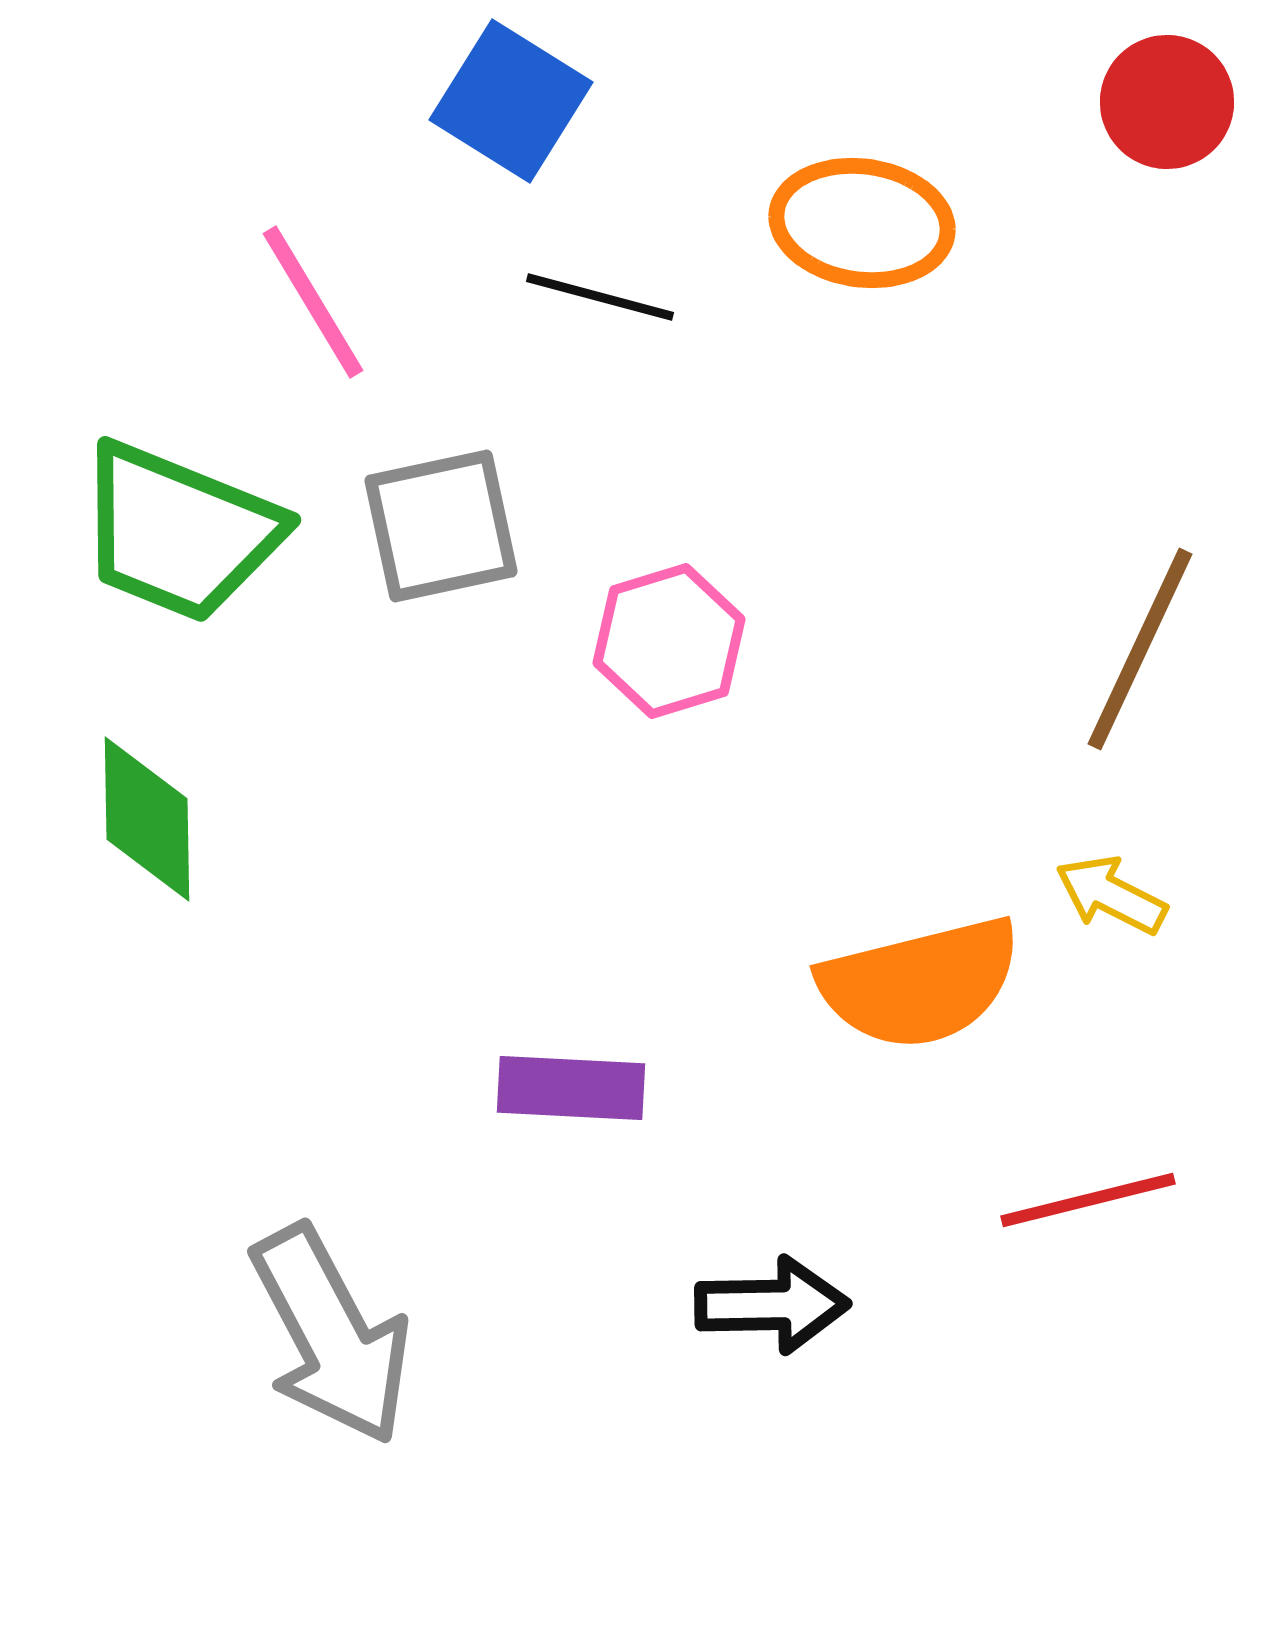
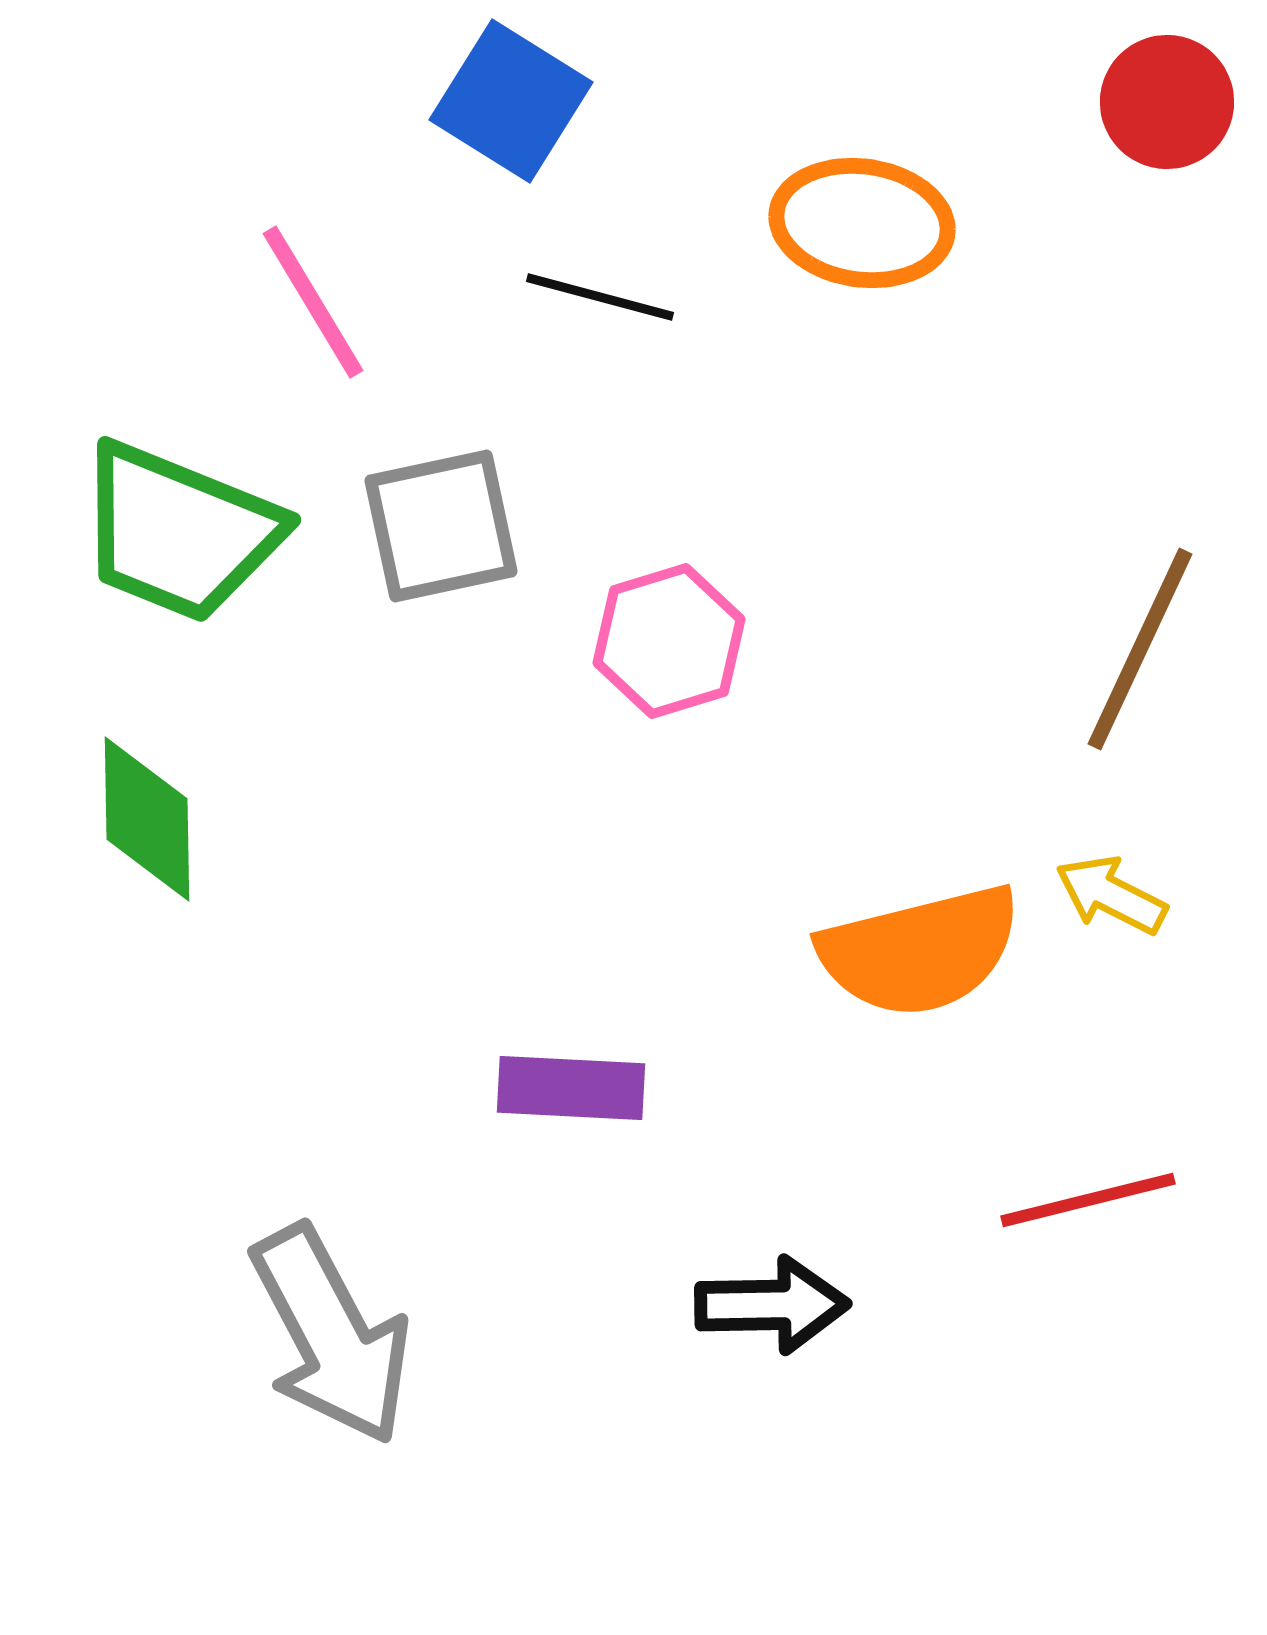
orange semicircle: moved 32 px up
